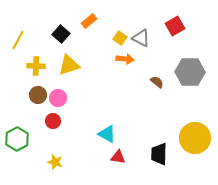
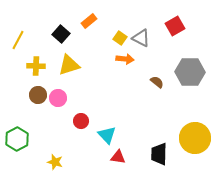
red circle: moved 28 px right
cyan triangle: moved 1 px down; rotated 18 degrees clockwise
